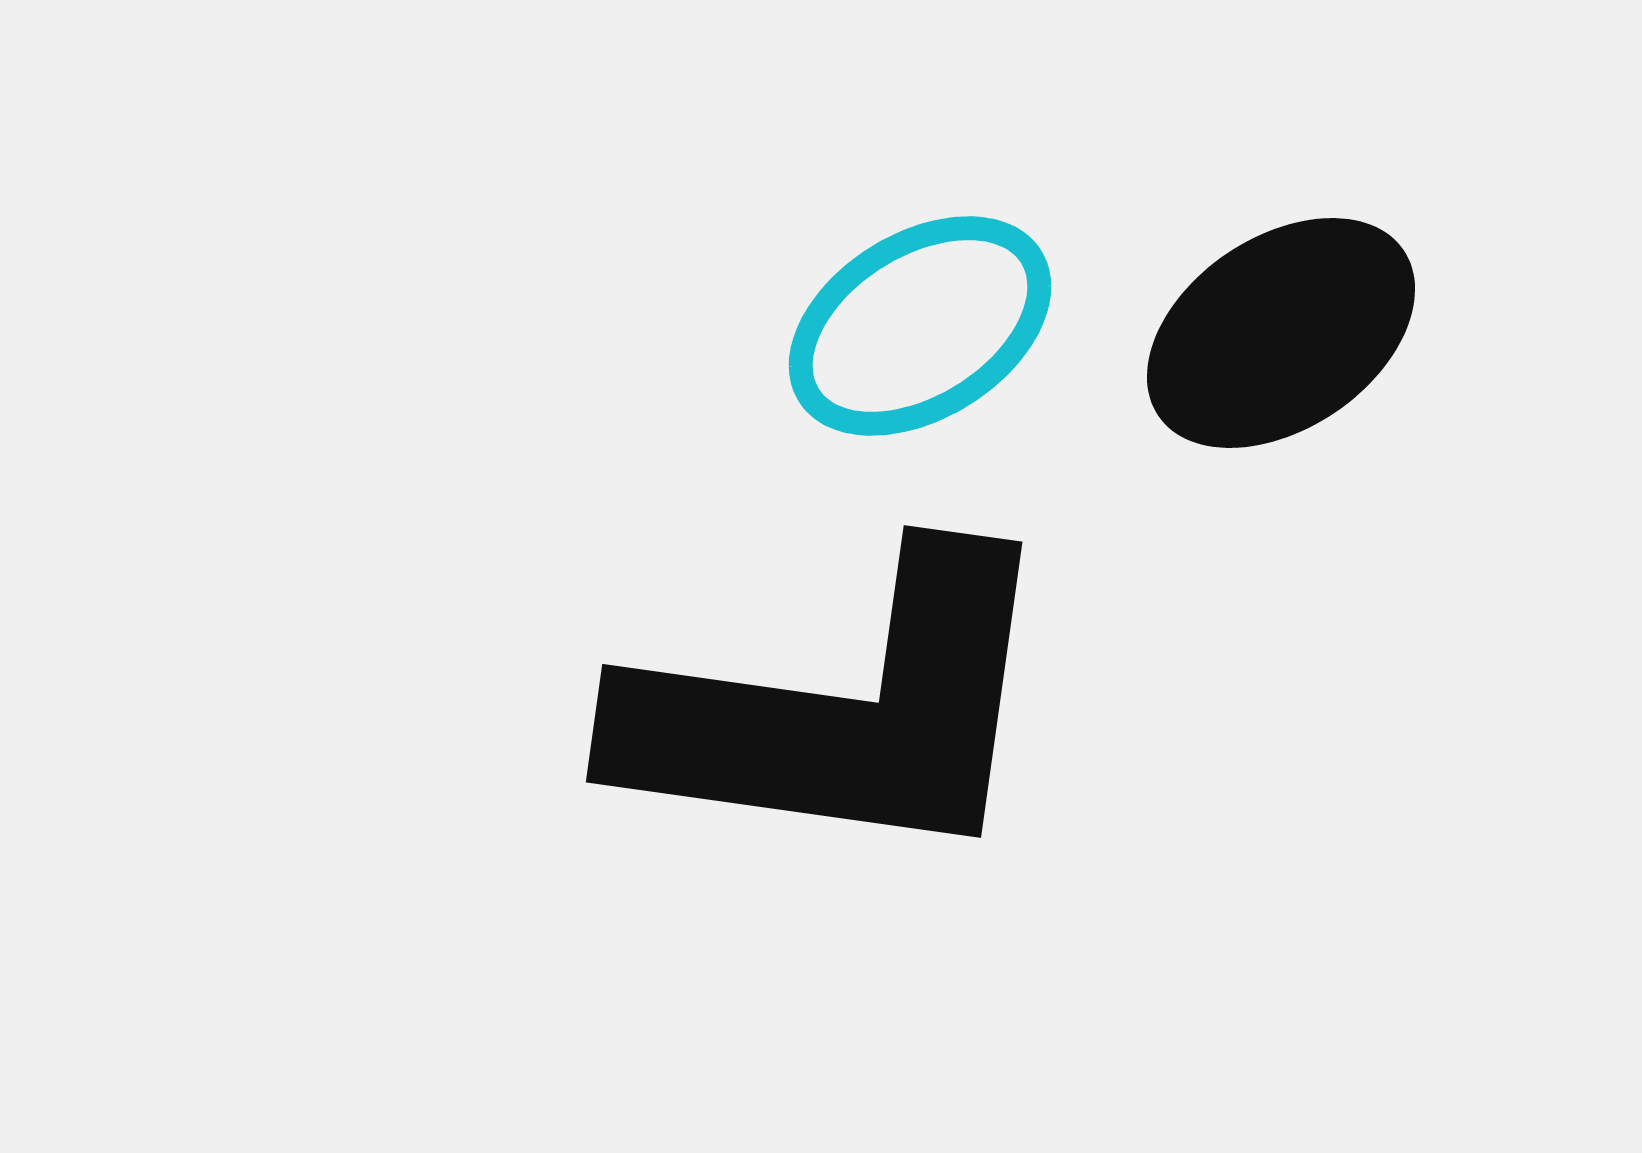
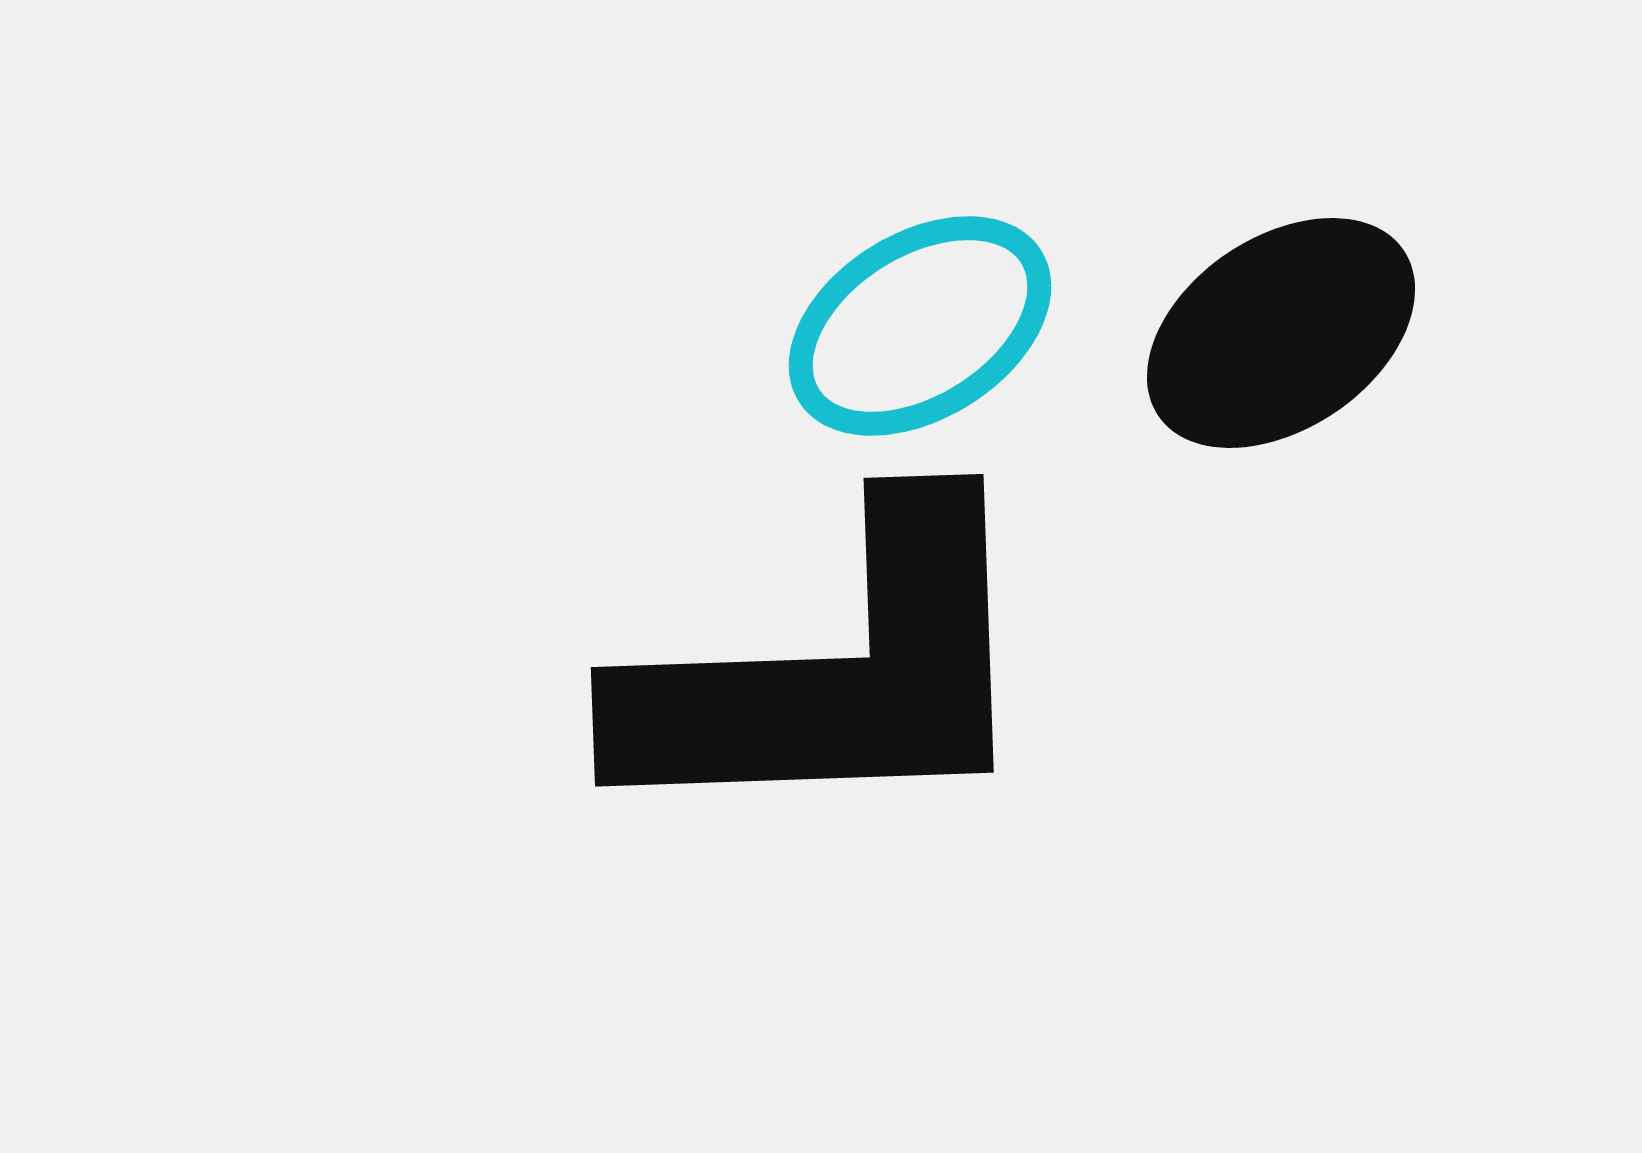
black L-shape: moved 7 px left, 39 px up; rotated 10 degrees counterclockwise
